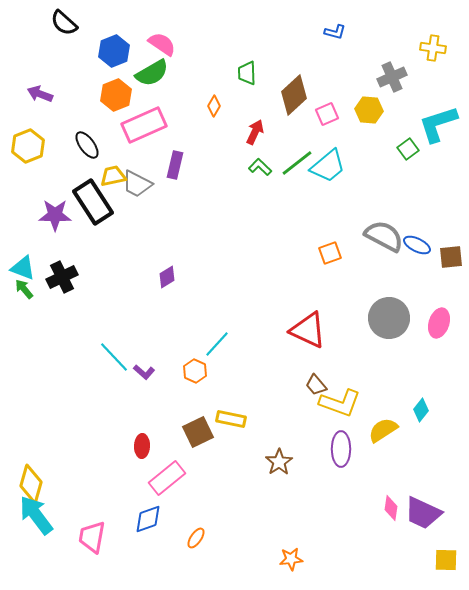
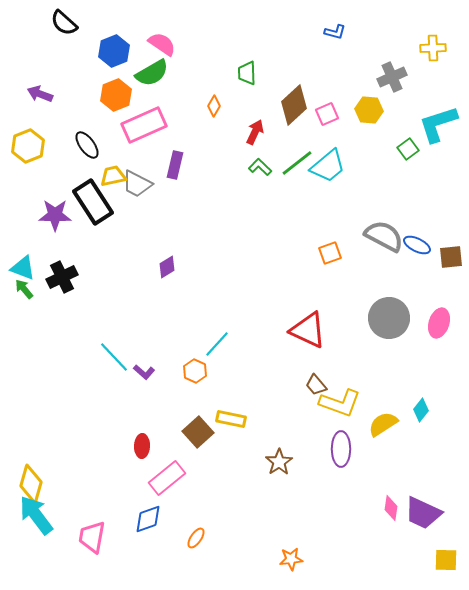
yellow cross at (433, 48): rotated 10 degrees counterclockwise
brown diamond at (294, 95): moved 10 px down
purple diamond at (167, 277): moved 10 px up
yellow semicircle at (383, 430): moved 6 px up
brown square at (198, 432): rotated 16 degrees counterclockwise
